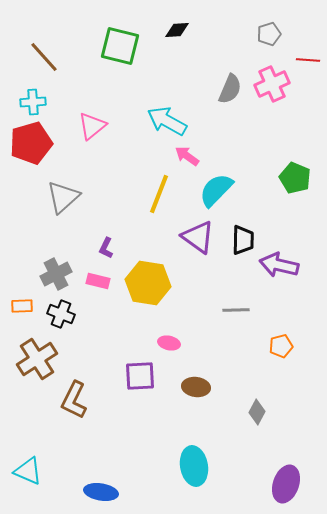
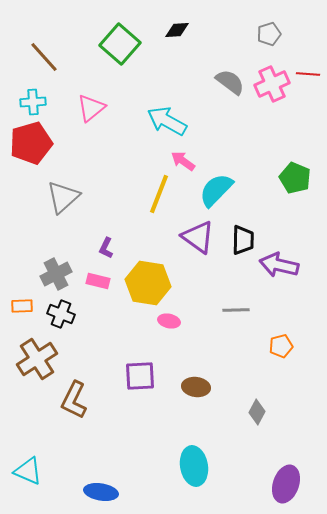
green square: moved 2 px up; rotated 27 degrees clockwise
red line: moved 14 px down
gray semicircle: moved 7 px up; rotated 76 degrees counterclockwise
pink triangle: moved 1 px left, 18 px up
pink arrow: moved 4 px left, 5 px down
pink ellipse: moved 22 px up
